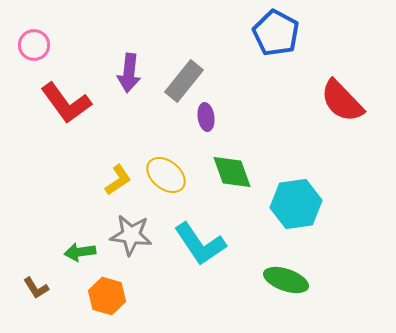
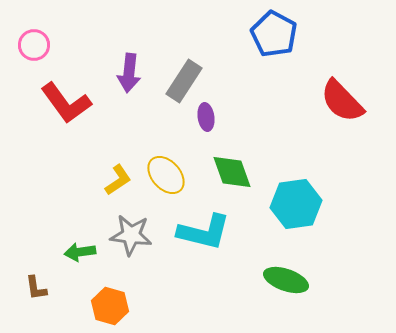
blue pentagon: moved 2 px left, 1 px down
gray rectangle: rotated 6 degrees counterclockwise
yellow ellipse: rotated 9 degrees clockwise
cyan L-shape: moved 4 px right, 12 px up; rotated 42 degrees counterclockwise
brown L-shape: rotated 24 degrees clockwise
orange hexagon: moved 3 px right, 10 px down
